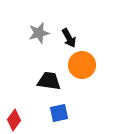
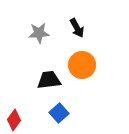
gray star: rotated 10 degrees clockwise
black arrow: moved 8 px right, 10 px up
black trapezoid: moved 1 px up; rotated 15 degrees counterclockwise
blue square: rotated 30 degrees counterclockwise
